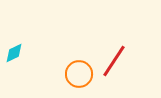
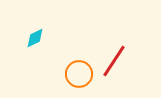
cyan diamond: moved 21 px right, 15 px up
